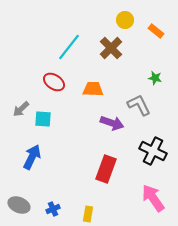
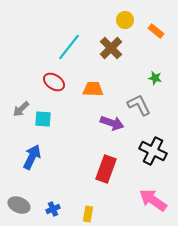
pink arrow: moved 2 px down; rotated 20 degrees counterclockwise
